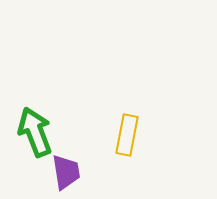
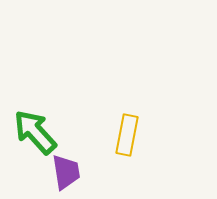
green arrow: rotated 21 degrees counterclockwise
